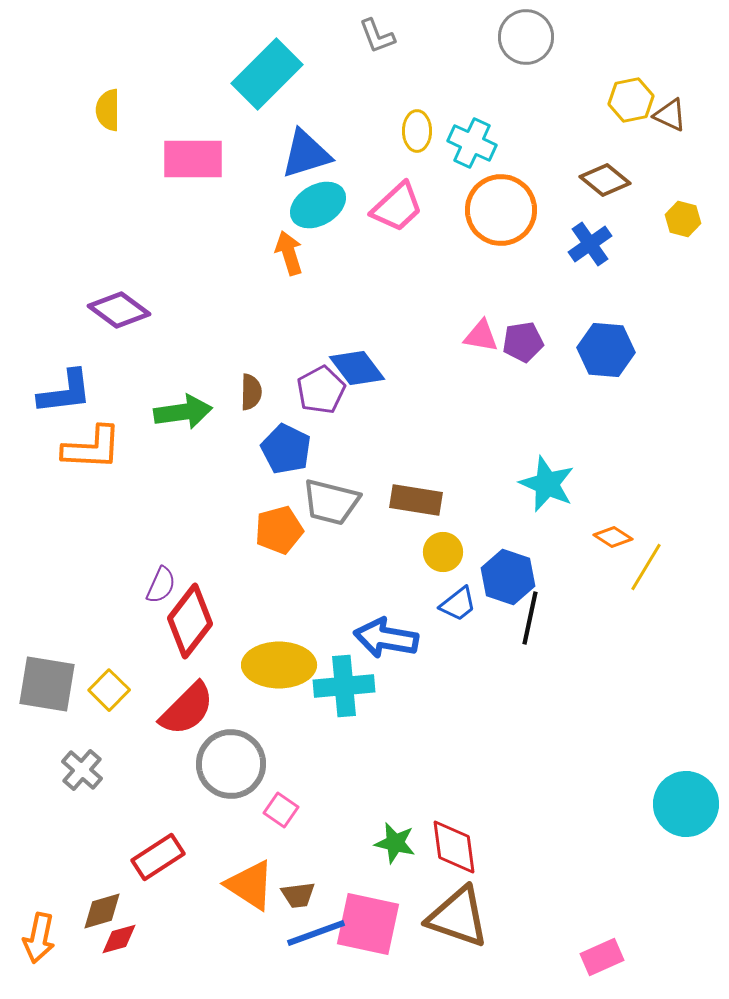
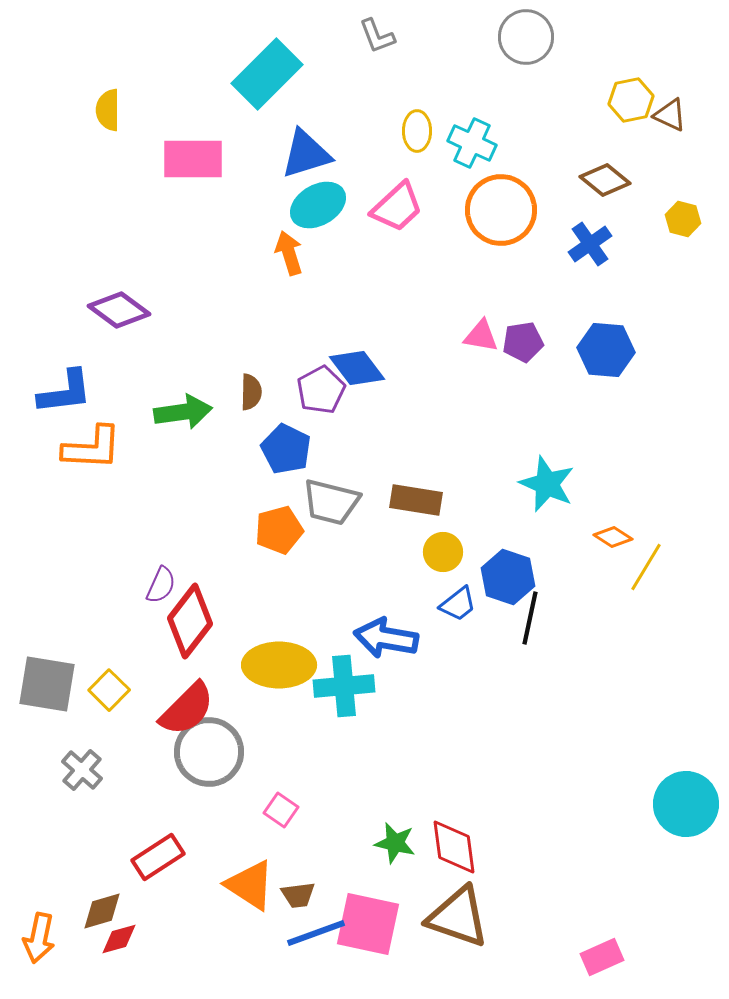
gray circle at (231, 764): moved 22 px left, 12 px up
